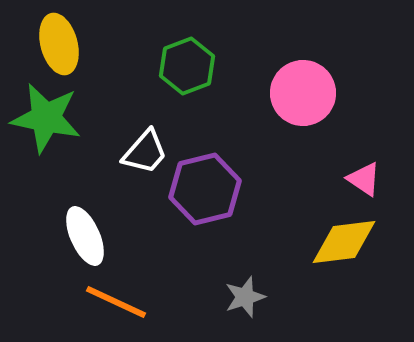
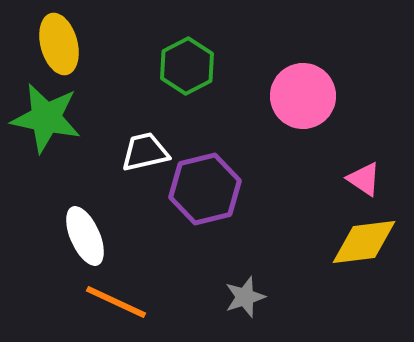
green hexagon: rotated 6 degrees counterclockwise
pink circle: moved 3 px down
white trapezoid: rotated 144 degrees counterclockwise
yellow diamond: moved 20 px right
